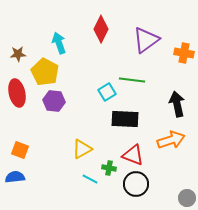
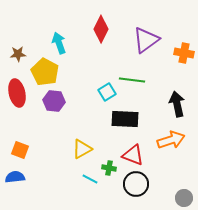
gray circle: moved 3 px left
